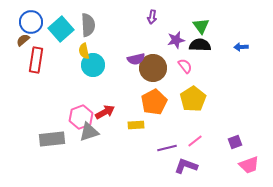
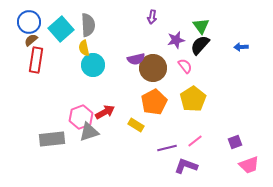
blue circle: moved 2 px left
brown semicircle: moved 8 px right
black semicircle: rotated 50 degrees counterclockwise
yellow semicircle: moved 3 px up
yellow rectangle: rotated 35 degrees clockwise
